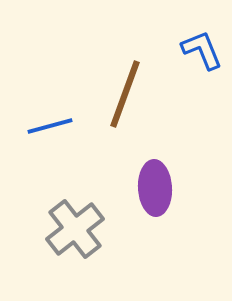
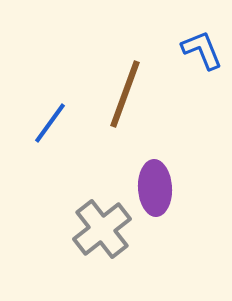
blue line: moved 3 px up; rotated 39 degrees counterclockwise
gray cross: moved 27 px right
